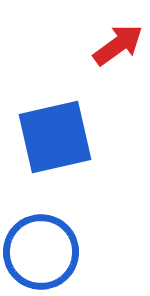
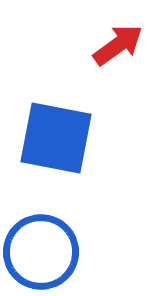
blue square: moved 1 px right, 1 px down; rotated 24 degrees clockwise
